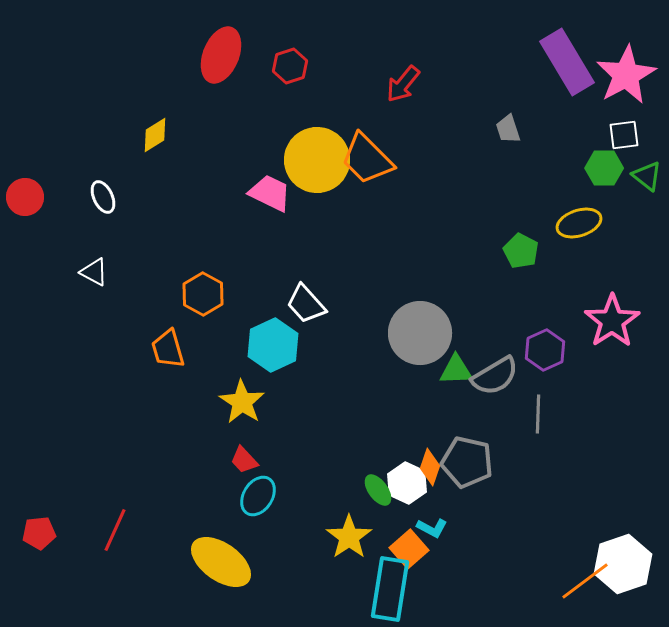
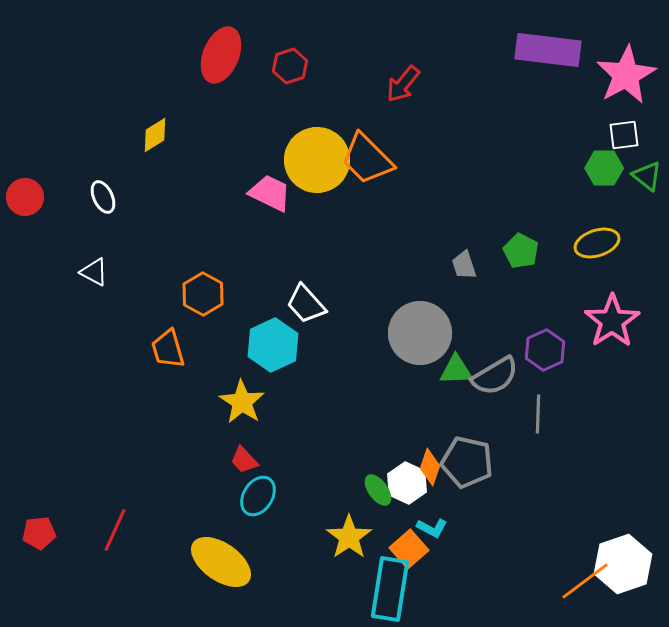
purple rectangle at (567, 62): moved 19 px left, 12 px up; rotated 52 degrees counterclockwise
gray trapezoid at (508, 129): moved 44 px left, 136 px down
yellow ellipse at (579, 223): moved 18 px right, 20 px down
